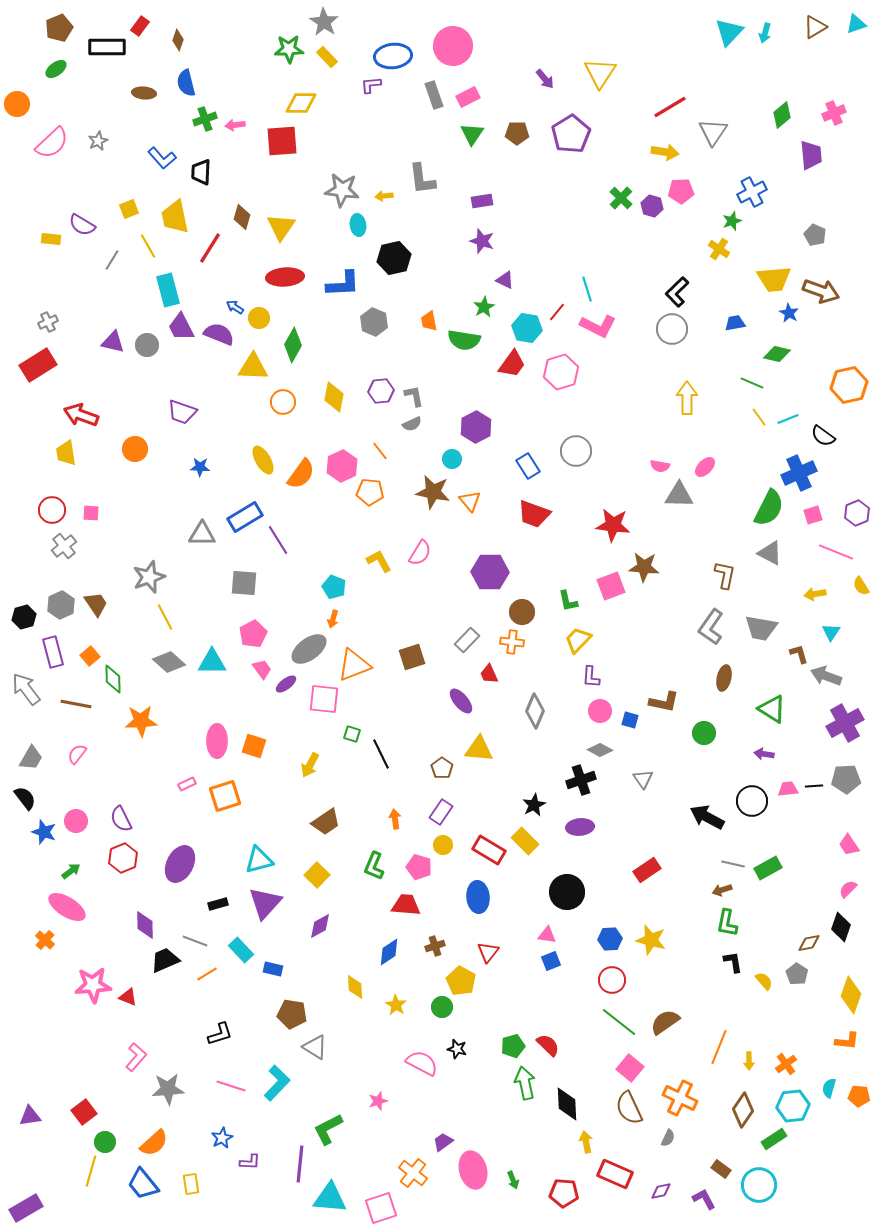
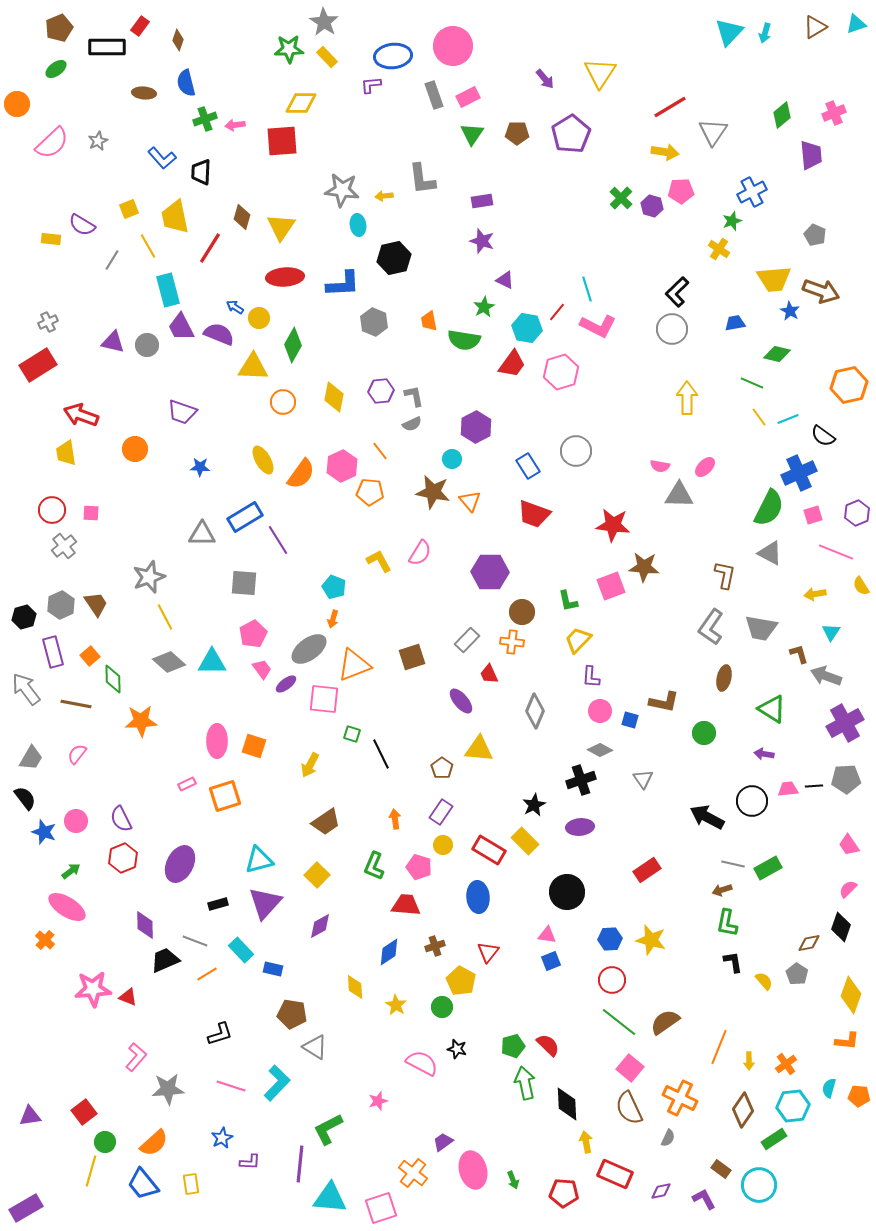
blue star at (789, 313): moved 1 px right, 2 px up
pink star at (93, 985): moved 4 px down
